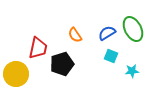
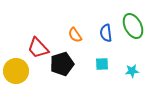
green ellipse: moved 3 px up
blue semicircle: moved 1 px left; rotated 66 degrees counterclockwise
red trapezoid: rotated 125 degrees clockwise
cyan square: moved 9 px left, 8 px down; rotated 24 degrees counterclockwise
yellow circle: moved 3 px up
